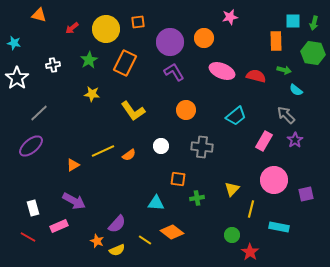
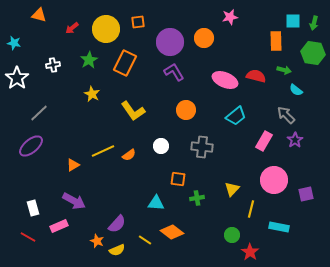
pink ellipse at (222, 71): moved 3 px right, 9 px down
yellow star at (92, 94): rotated 21 degrees clockwise
